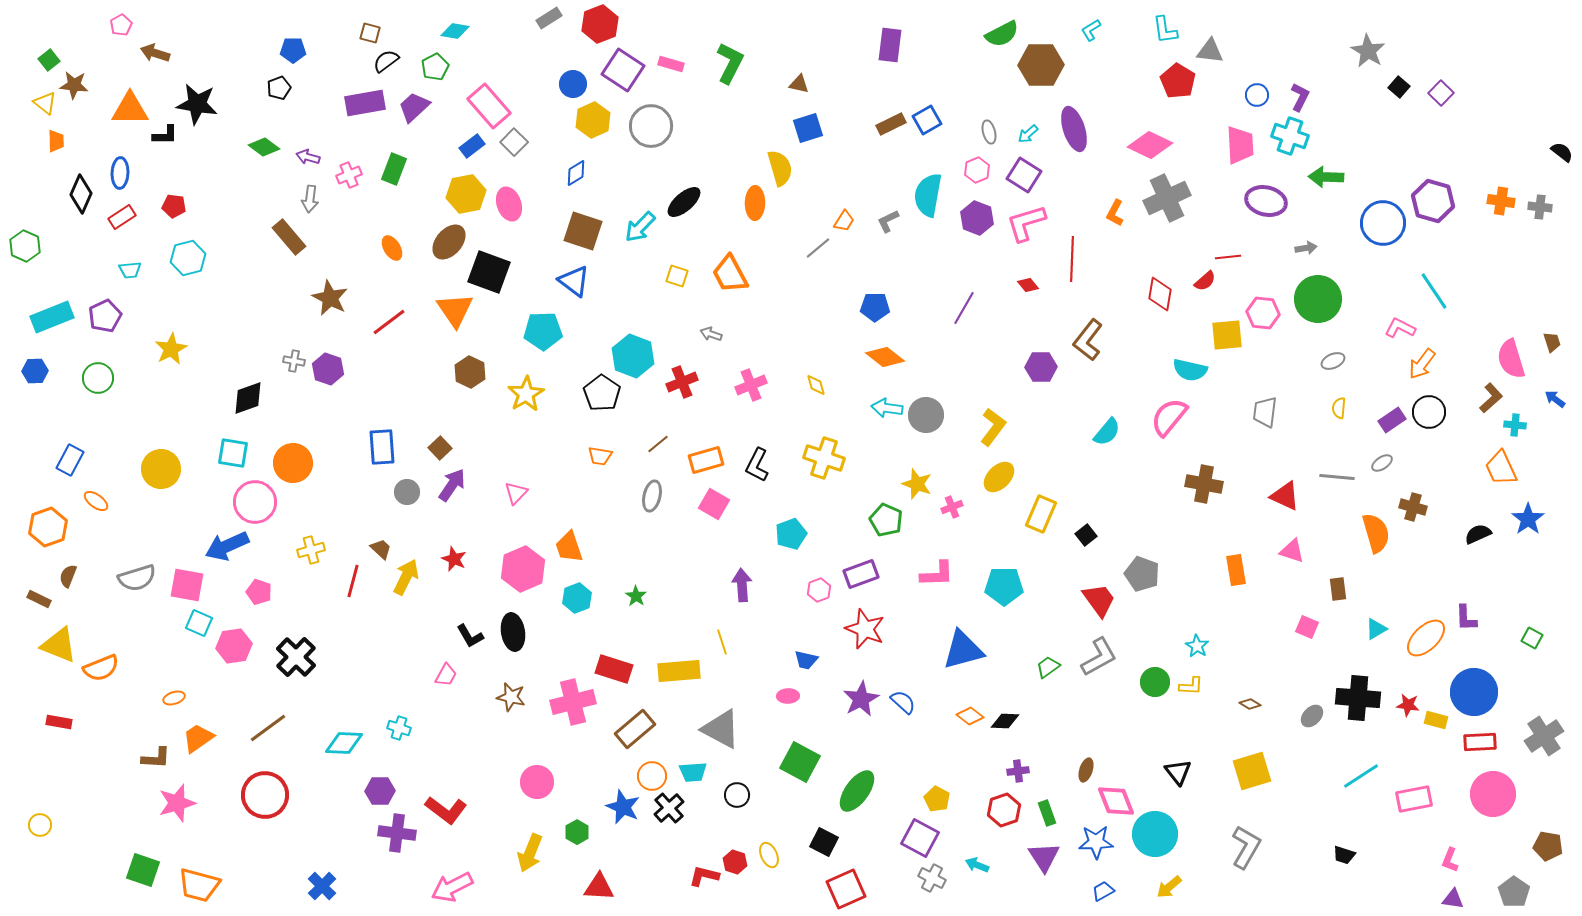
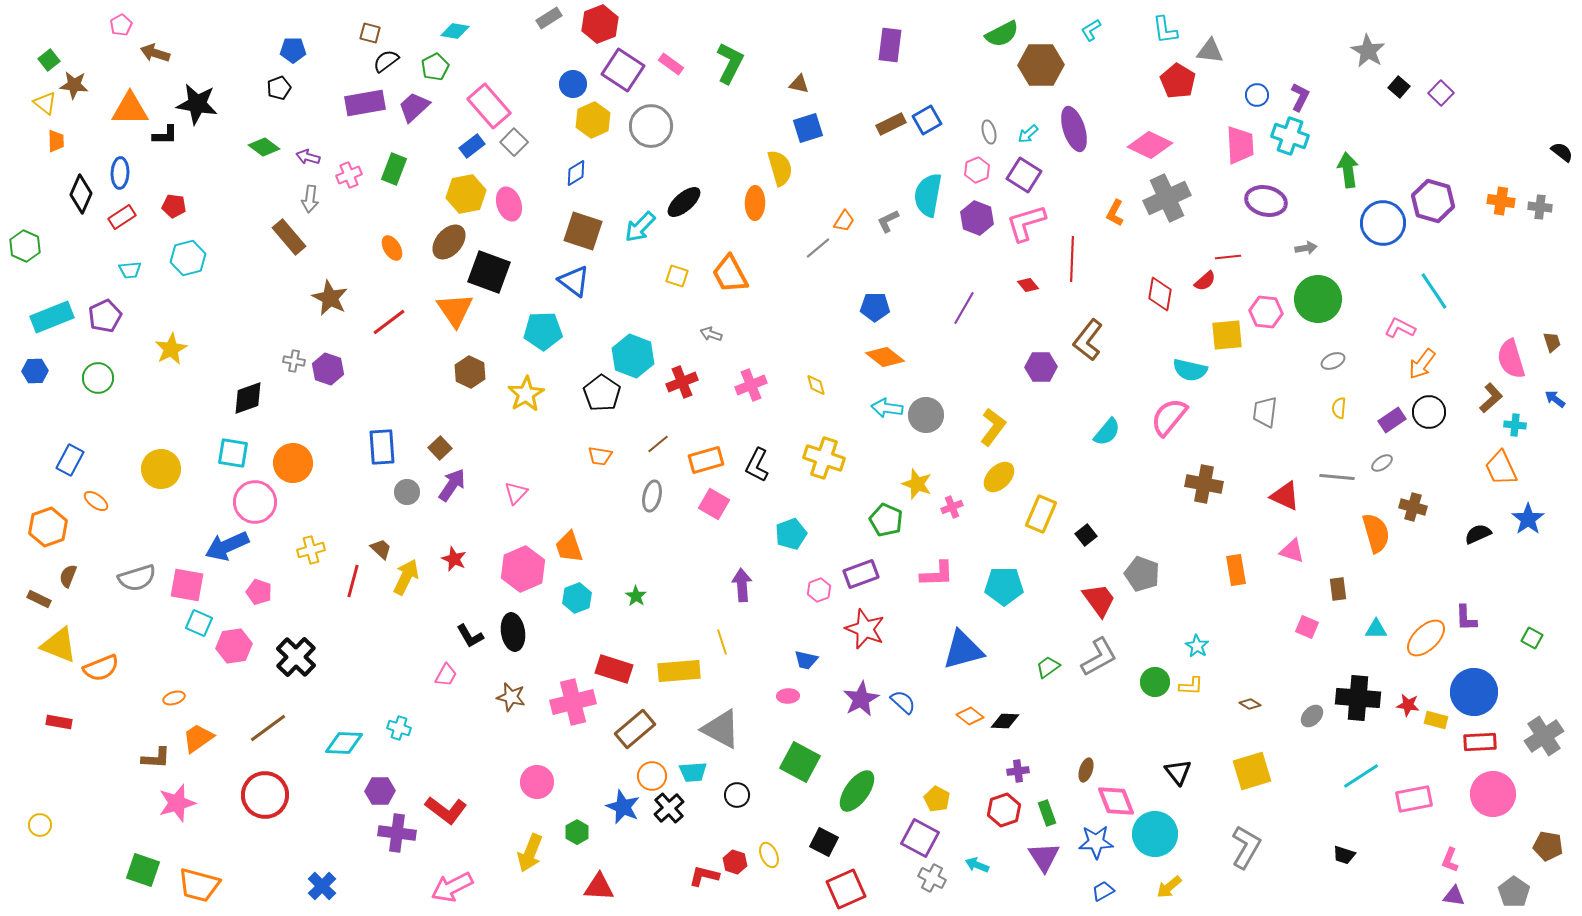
pink rectangle at (671, 64): rotated 20 degrees clockwise
green arrow at (1326, 177): moved 22 px right, 7 px up; rotated 80 degrees clockwise
pink hexagon at (1263, 313): moved 3 px right, 1 px up
cyan triangle at (1376, 629): rotated 30 degrees clockwise
purple triangle at (1453, 899): moved 1 px right, 3 px up
